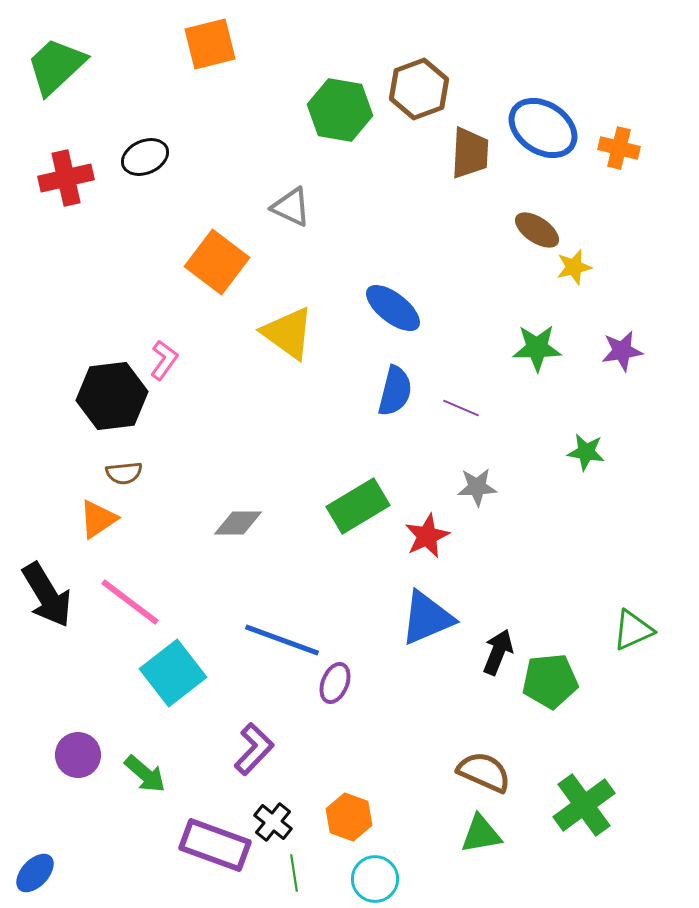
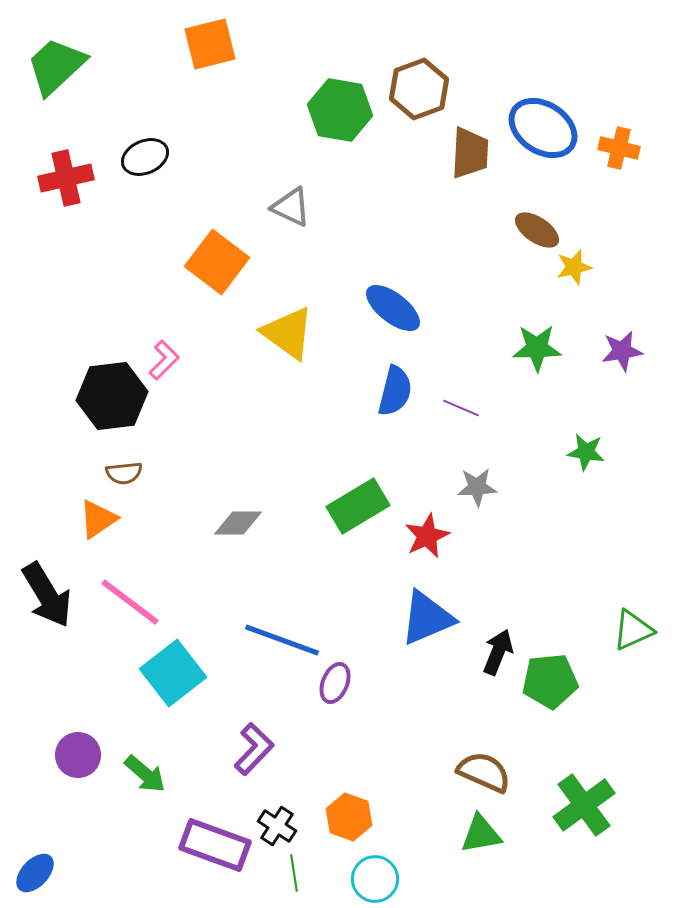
pink L-shape at (164, 360): rotated 9 degrees clockwise
black cross at (273, 822): moved 4 px right, 4 px down; rotated 6 degrees counterclockwise
